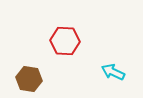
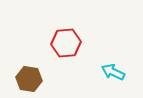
red hexagon: moved 1 px right, 2 px down; rotated 8 degrees counterclockwise
